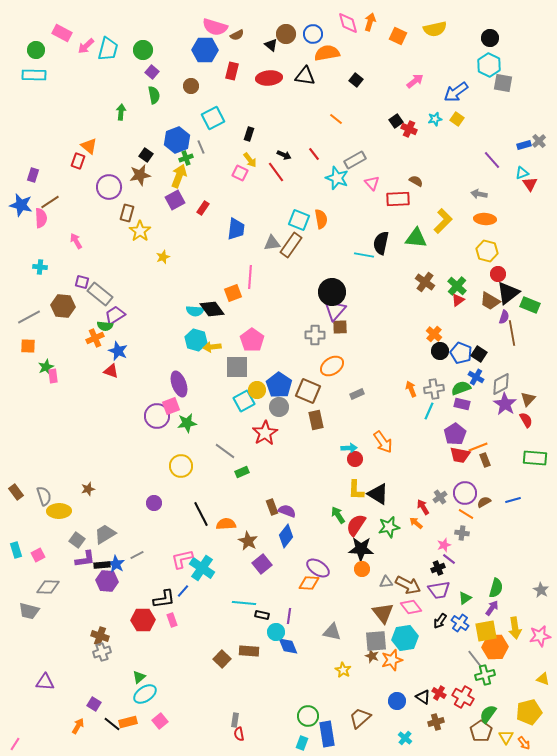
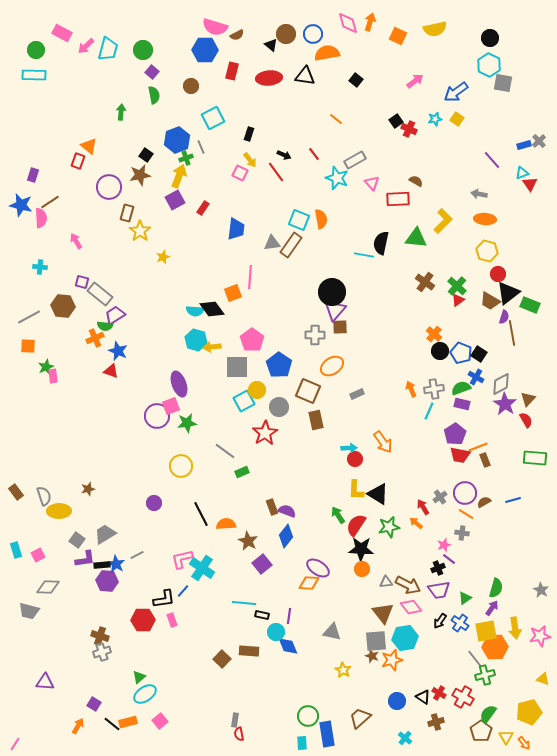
blue pentagon at (279, 385): moved 20 px up
cyan rectangle at (302, 743): rotated 24 degrees counterclockwise
